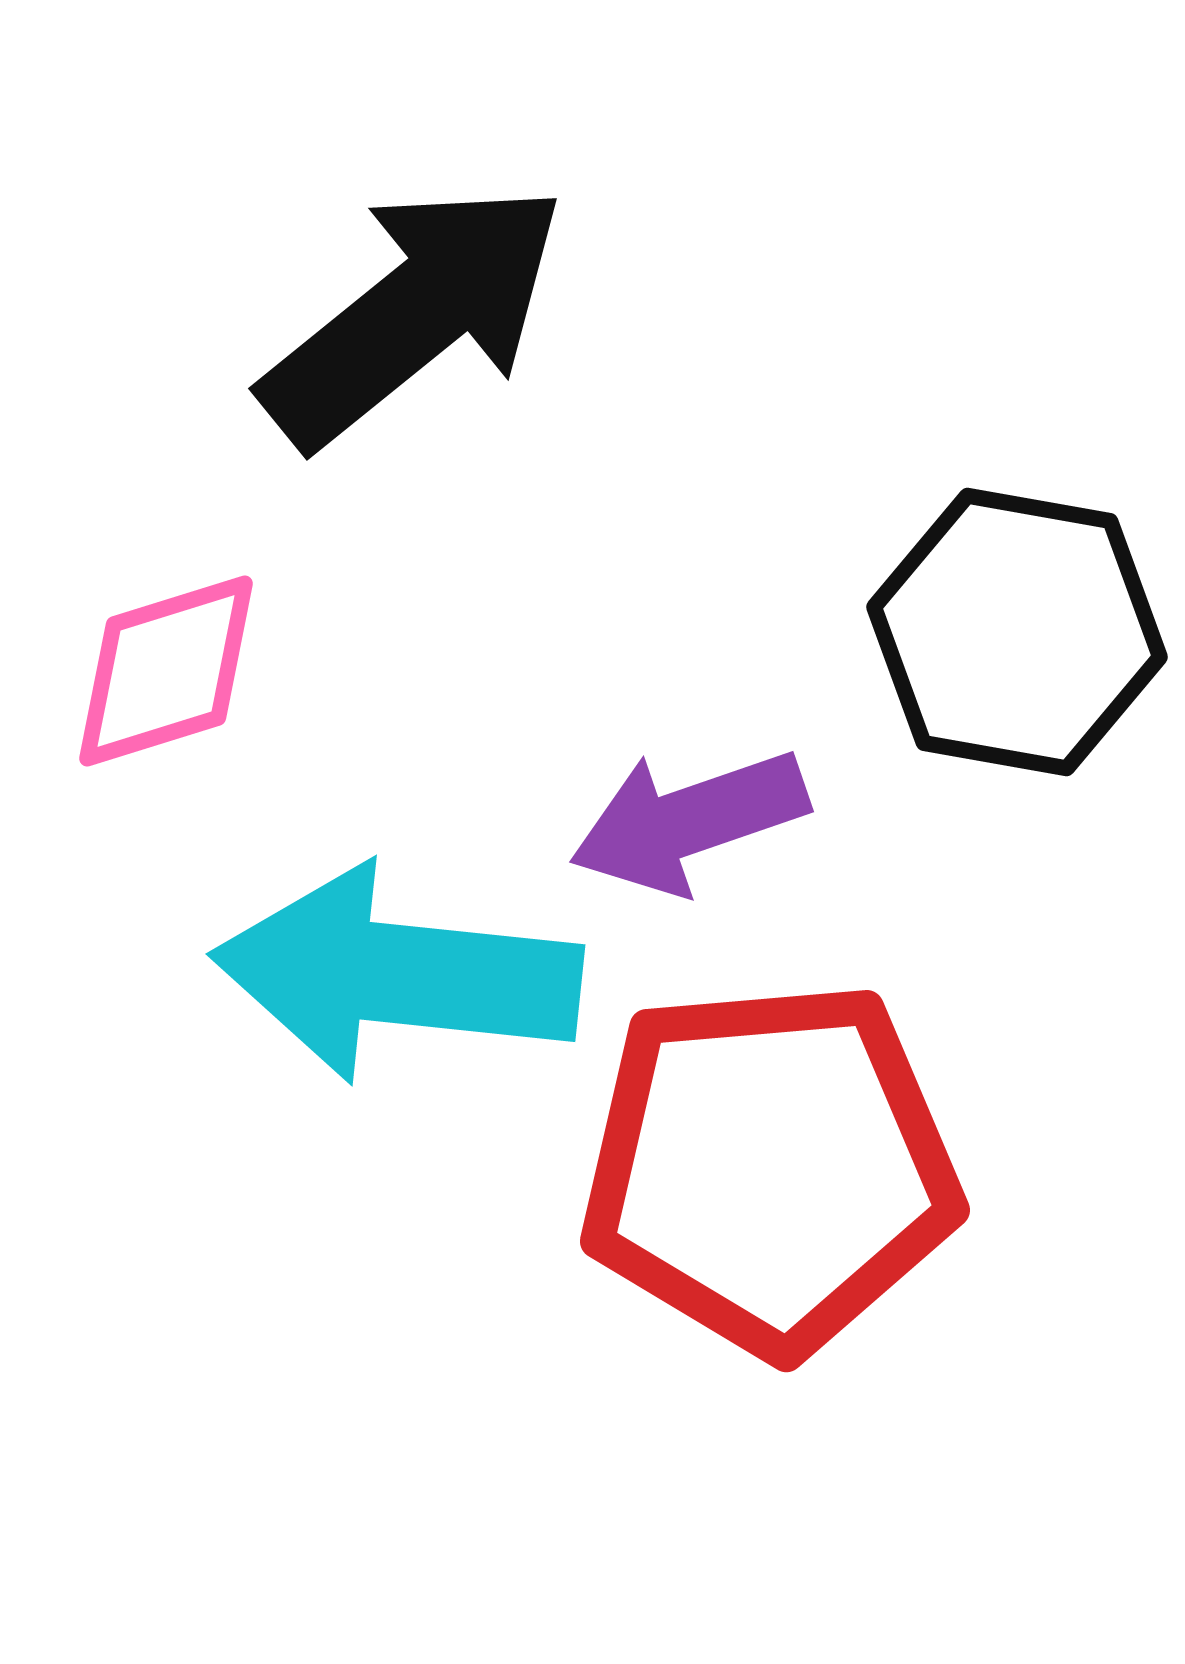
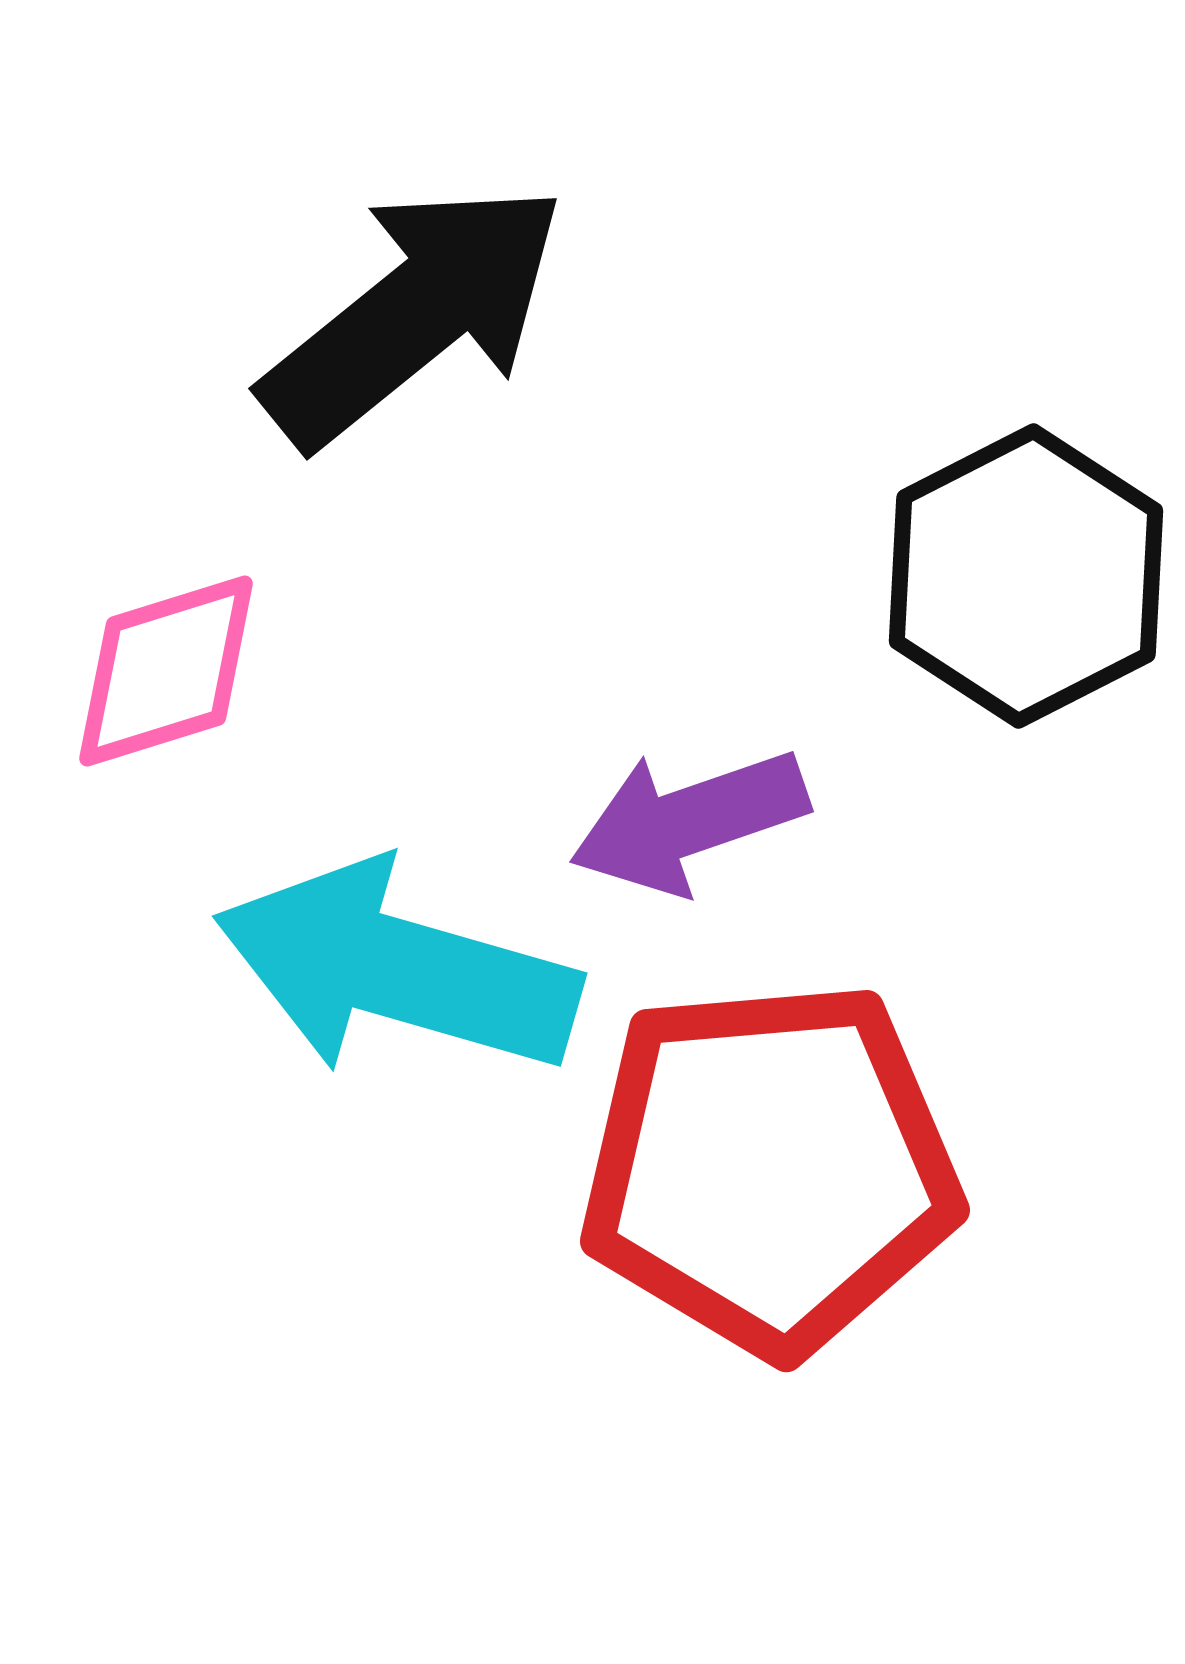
black hexagon: moved 9 px right, 56 px up; rotated 23 degrees clockwise
cyan arrow: moved 5 px up; rotated 10 degrees clockwise
